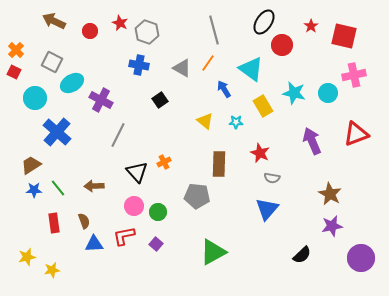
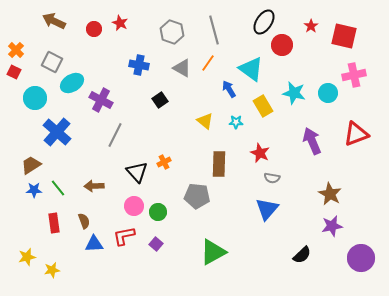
red circle at (90, 31): moved 4 px right, 2 px up
gray hexagon at (147, 32): moved 25 px right
blue arrow at (224, 89): moved 5 px right
gray line at (118, 135): moved 3 px left
